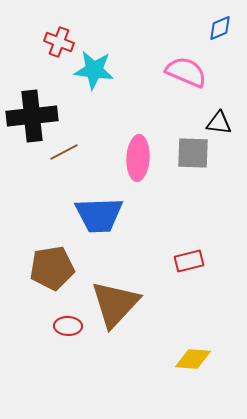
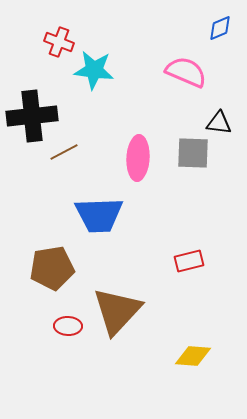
brown triangle: moved 2 px right, 7 px down
yellow diamond: moved 3 px up
